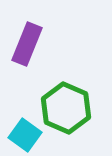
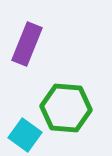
green hexagon: rotated 18 degrees counterclockwise
